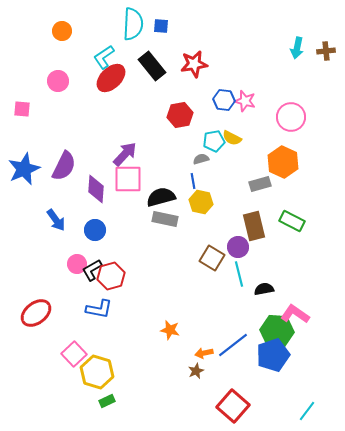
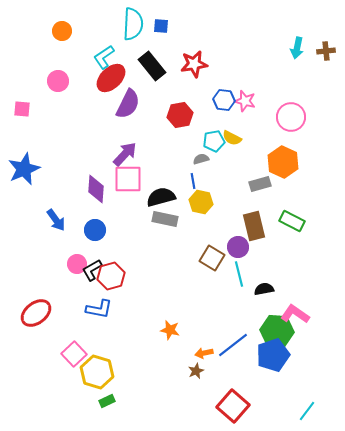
purple semicircle at (64, 166): moved 64 px right, 62 px up
